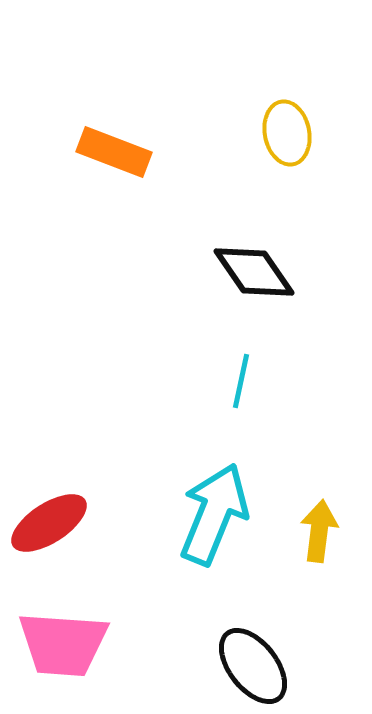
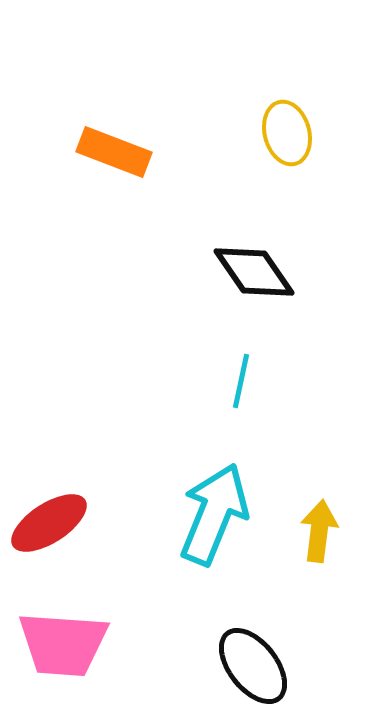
yellow ellipse: rotated 4 degrees counterclockwise
